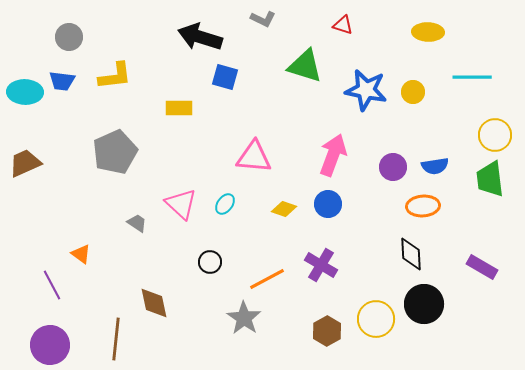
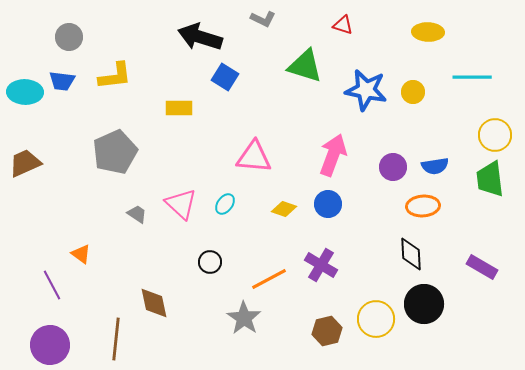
blue square at (225, 77): rotated 16 degrees clockwise
gray trapezoid at (137, 223): moved 9 px up
orange line at (267, 279): moved 2 px right
brown hexagon at (327, 331): rotated 16 degrees clockwise
